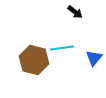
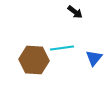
brown hexagon: rotated 12 degrees counterclockwise
